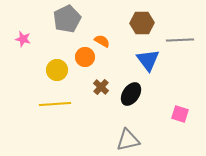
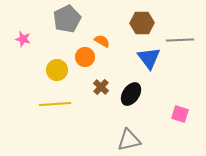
blue triangle: moved 1 px right, 2 px up
gray triangle: moved 1 px right
